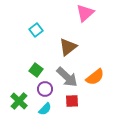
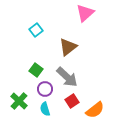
orange semicircle: moved 33 px down
red square: rotated 32 degrees counterclockwise
cyan semicircle: rotated 120 degrees clockwise
